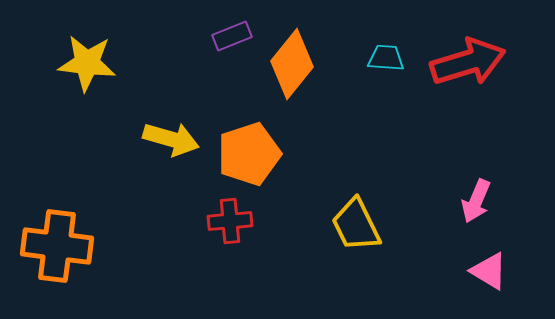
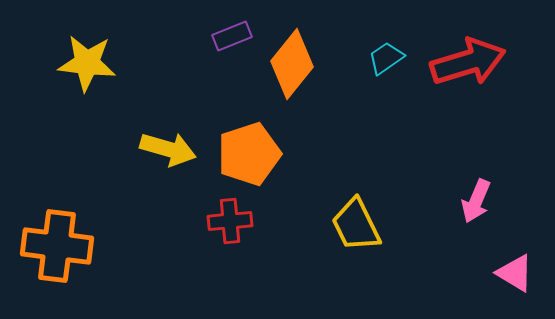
cyan trapezoid: rotated 39 degrees counterclockwise
yellow arrow: moved 3 px left, 10 px down
pink triangle: moved 26 px right, 2 px down
